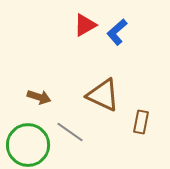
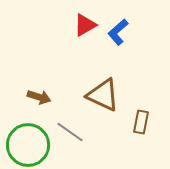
blue L-shape: moved 1 px right
